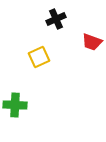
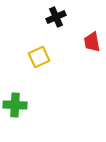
black cross: moved 2 px up
red trapezoid: rotated 60 degrees clockwise
